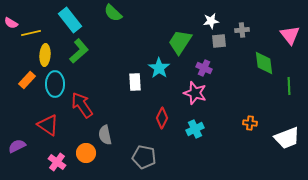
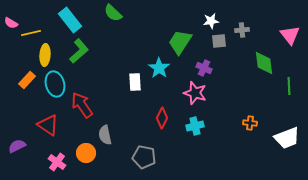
cyan ellipse: rotated 15 degrees counterclockwise
cyan cross: moved 3 px up; rotated 12 degrees clockwise
